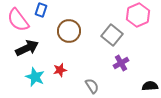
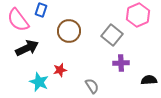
purple cross: rotated 28 degrees clockwise
cyan star: moved 4 px right, 5 px down
black semicircle: moved 1 px left, 6 px up
